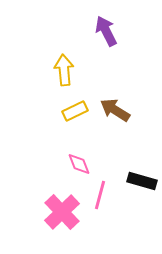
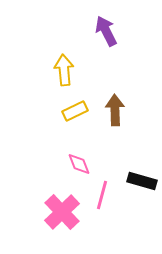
brown arrow: rotated 56 degrees clockwise
pink line: moved 2 px right
